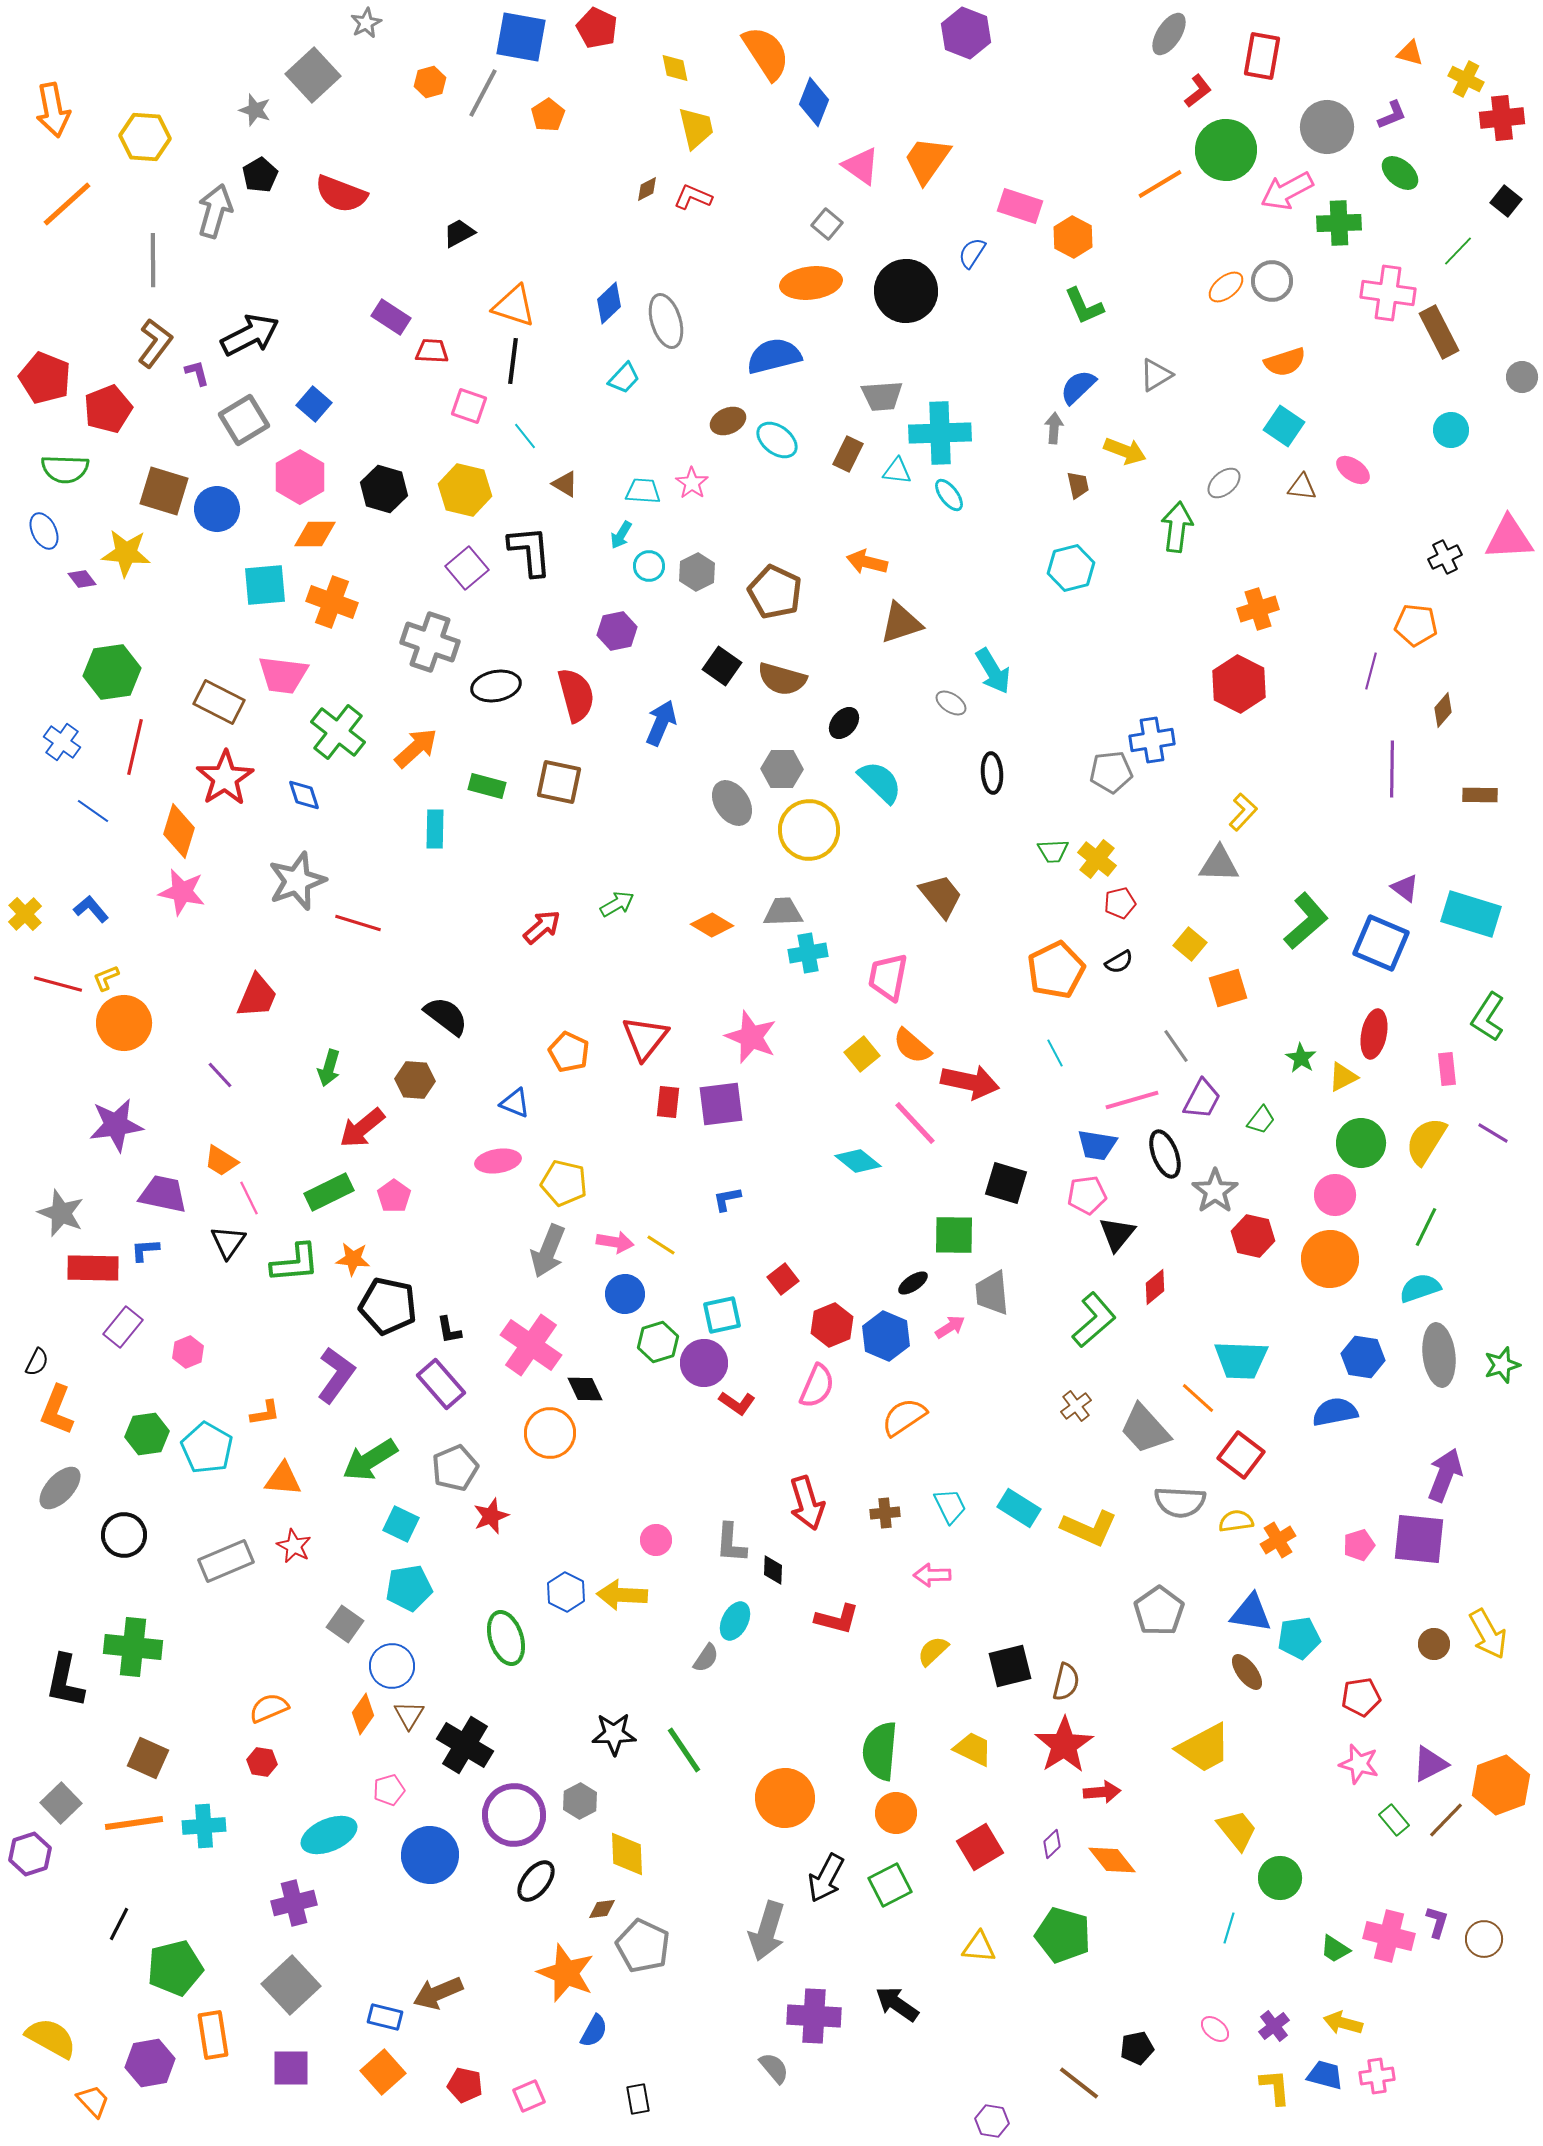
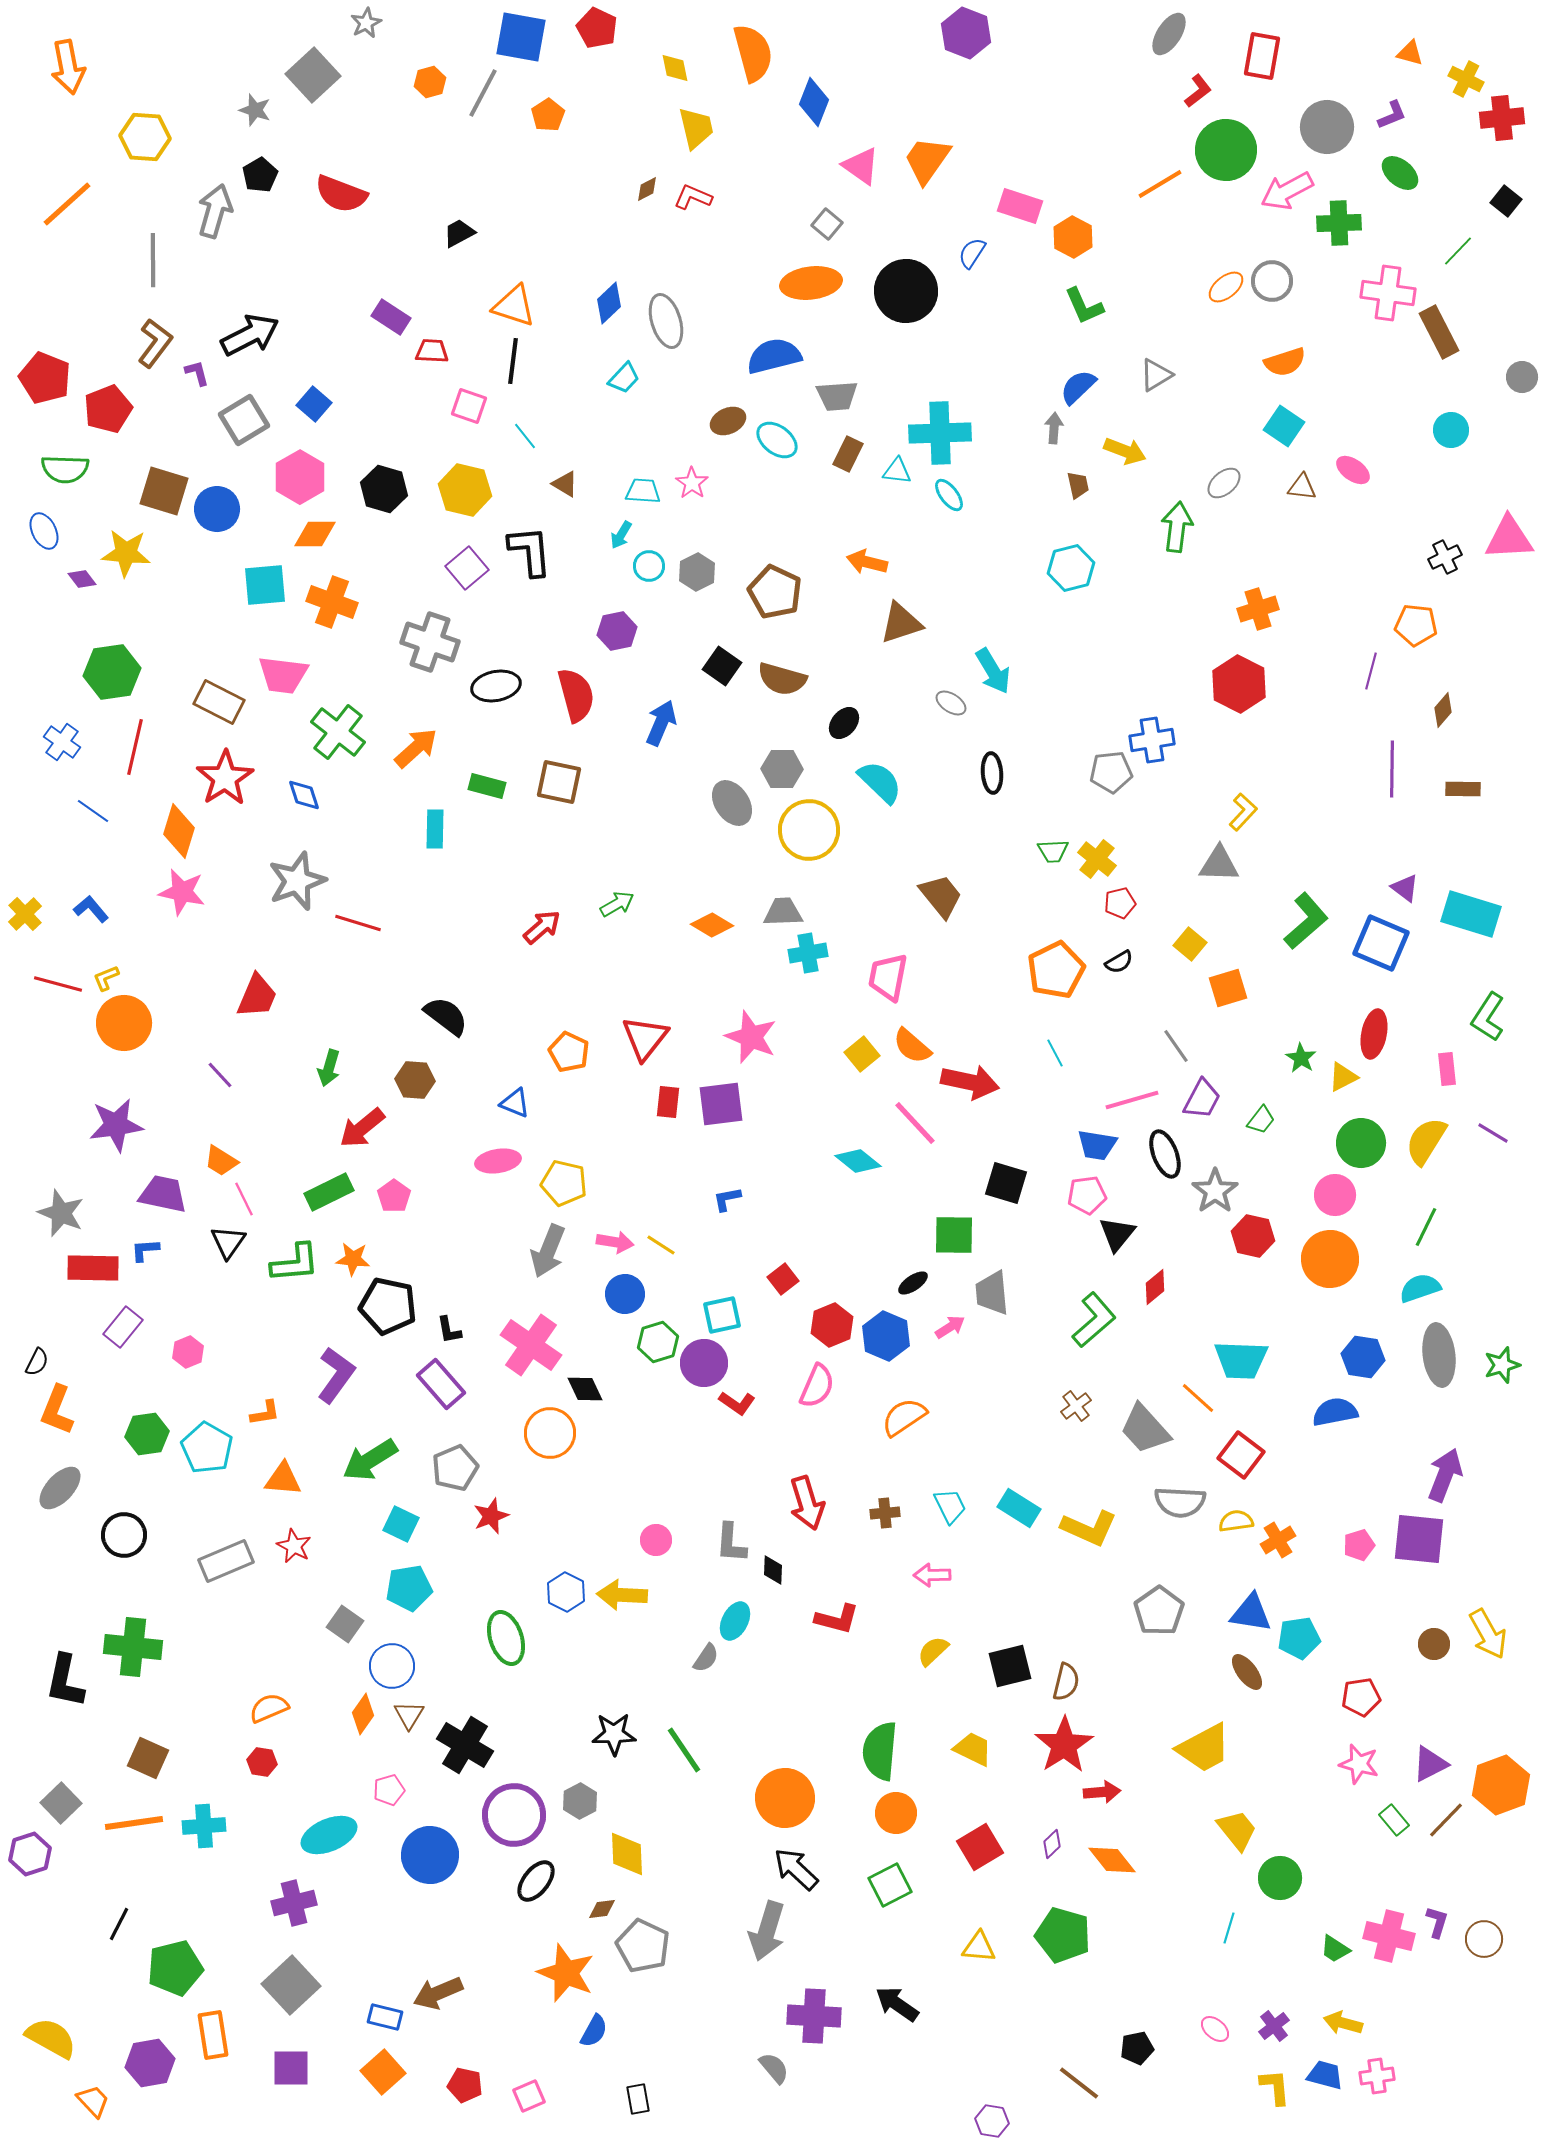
orange semicircle at (766, 53): moved 13 px left; rotated 18 degrees clockwise
orange arrow at (53, 110): moved 15 px right, 43 px up
gray trapezoid at (882, 396): moved 45 px left
brown rectangle at (1480, 795): moved 17 px left, 6 px up
pink line at (249, 1198): moved 5 px left, 1 px down
black arrow at (826, 1878): moved 30 px left, 9 px up; rotated 105 degrees clockwise
